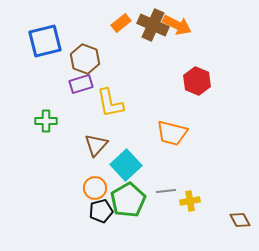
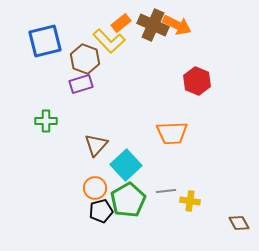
yellow L-shape: moved 1 px left, 62 px up; rotated 32 degrees counterclockwise
orange trapezoid: rotated 16 degrees counterclockwise
yellow cross: rotated 18 degrees clockwise
brown diamond: moved 1 px left, 3 px down
